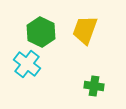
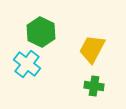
yellow trapezoid: moved 7 px right, 19 px down; rotated 8 degrees clockwise
